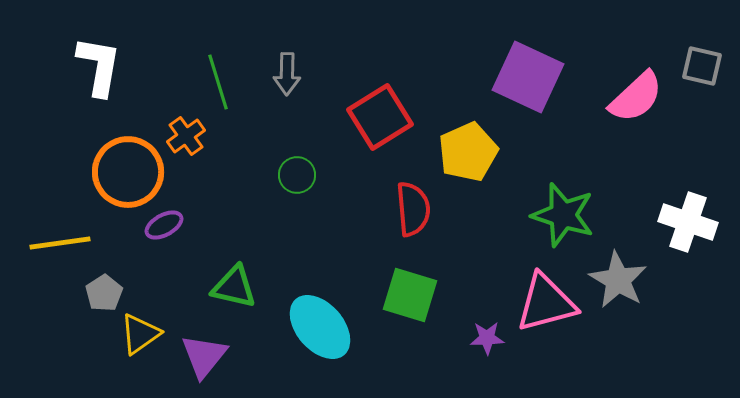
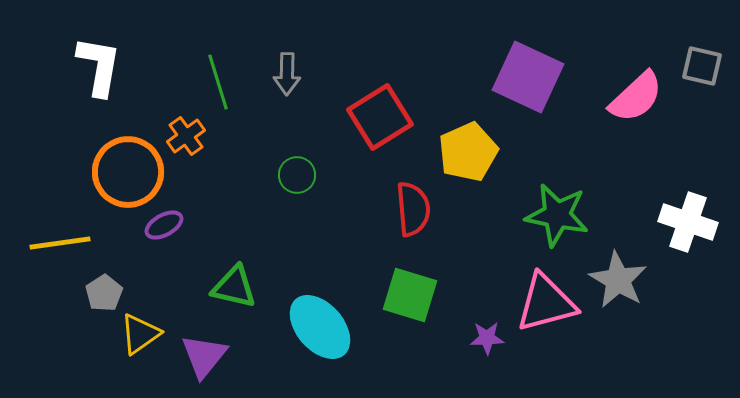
green star: moved 6 px left; rotated 6 degrees counterclockwise
